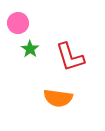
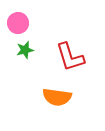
green star: moved 5 px left, 1 px down; rotated 24 degrees clockwise
orange semicircle: moved 1 px left, 1 px up
